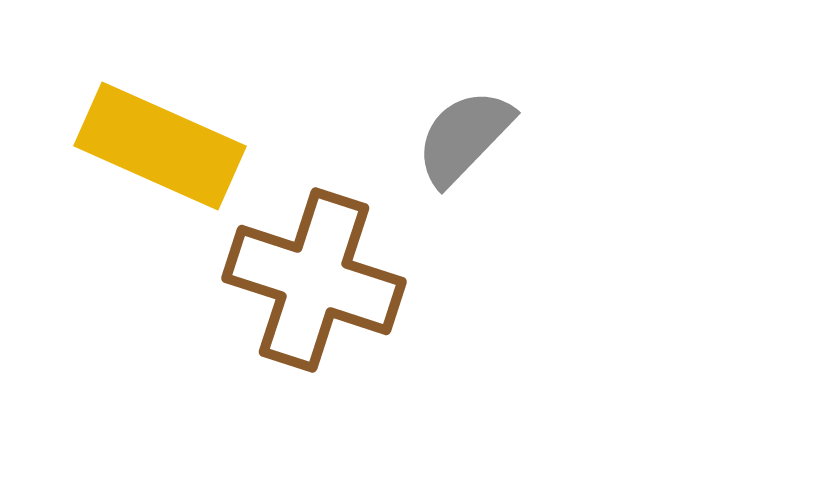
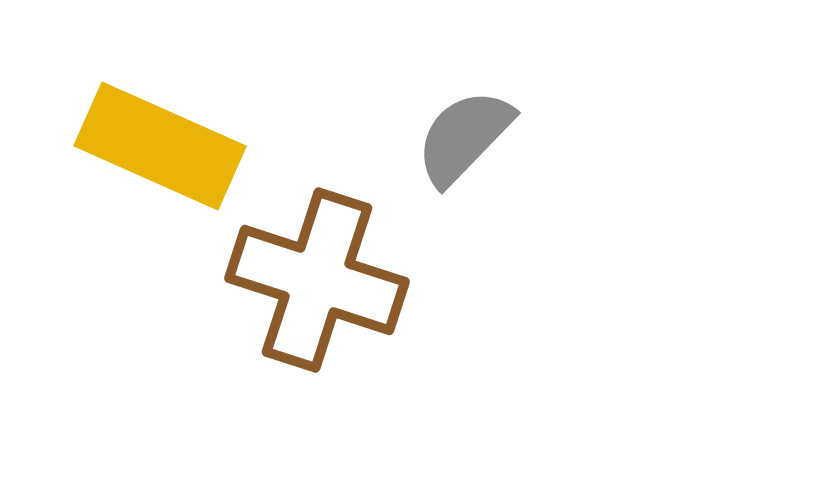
brown cross: moved 3 px right
